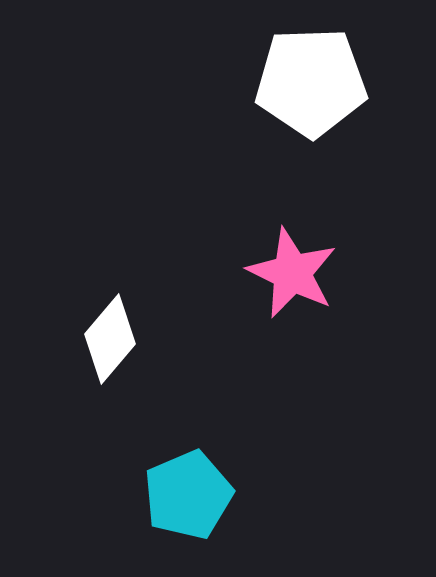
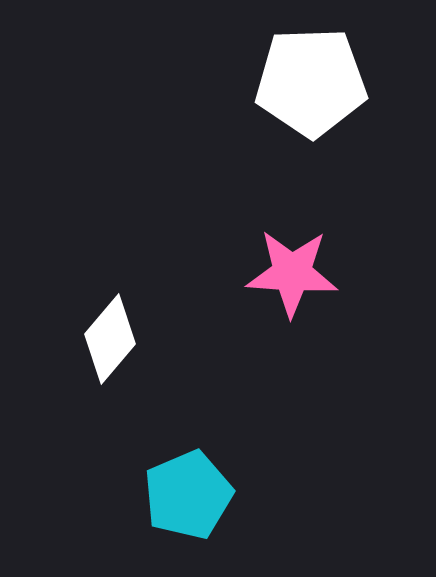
pink star: rotated 22 degrees counterclockwise
